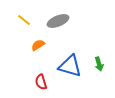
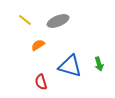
yellow line: moved 1 px right
